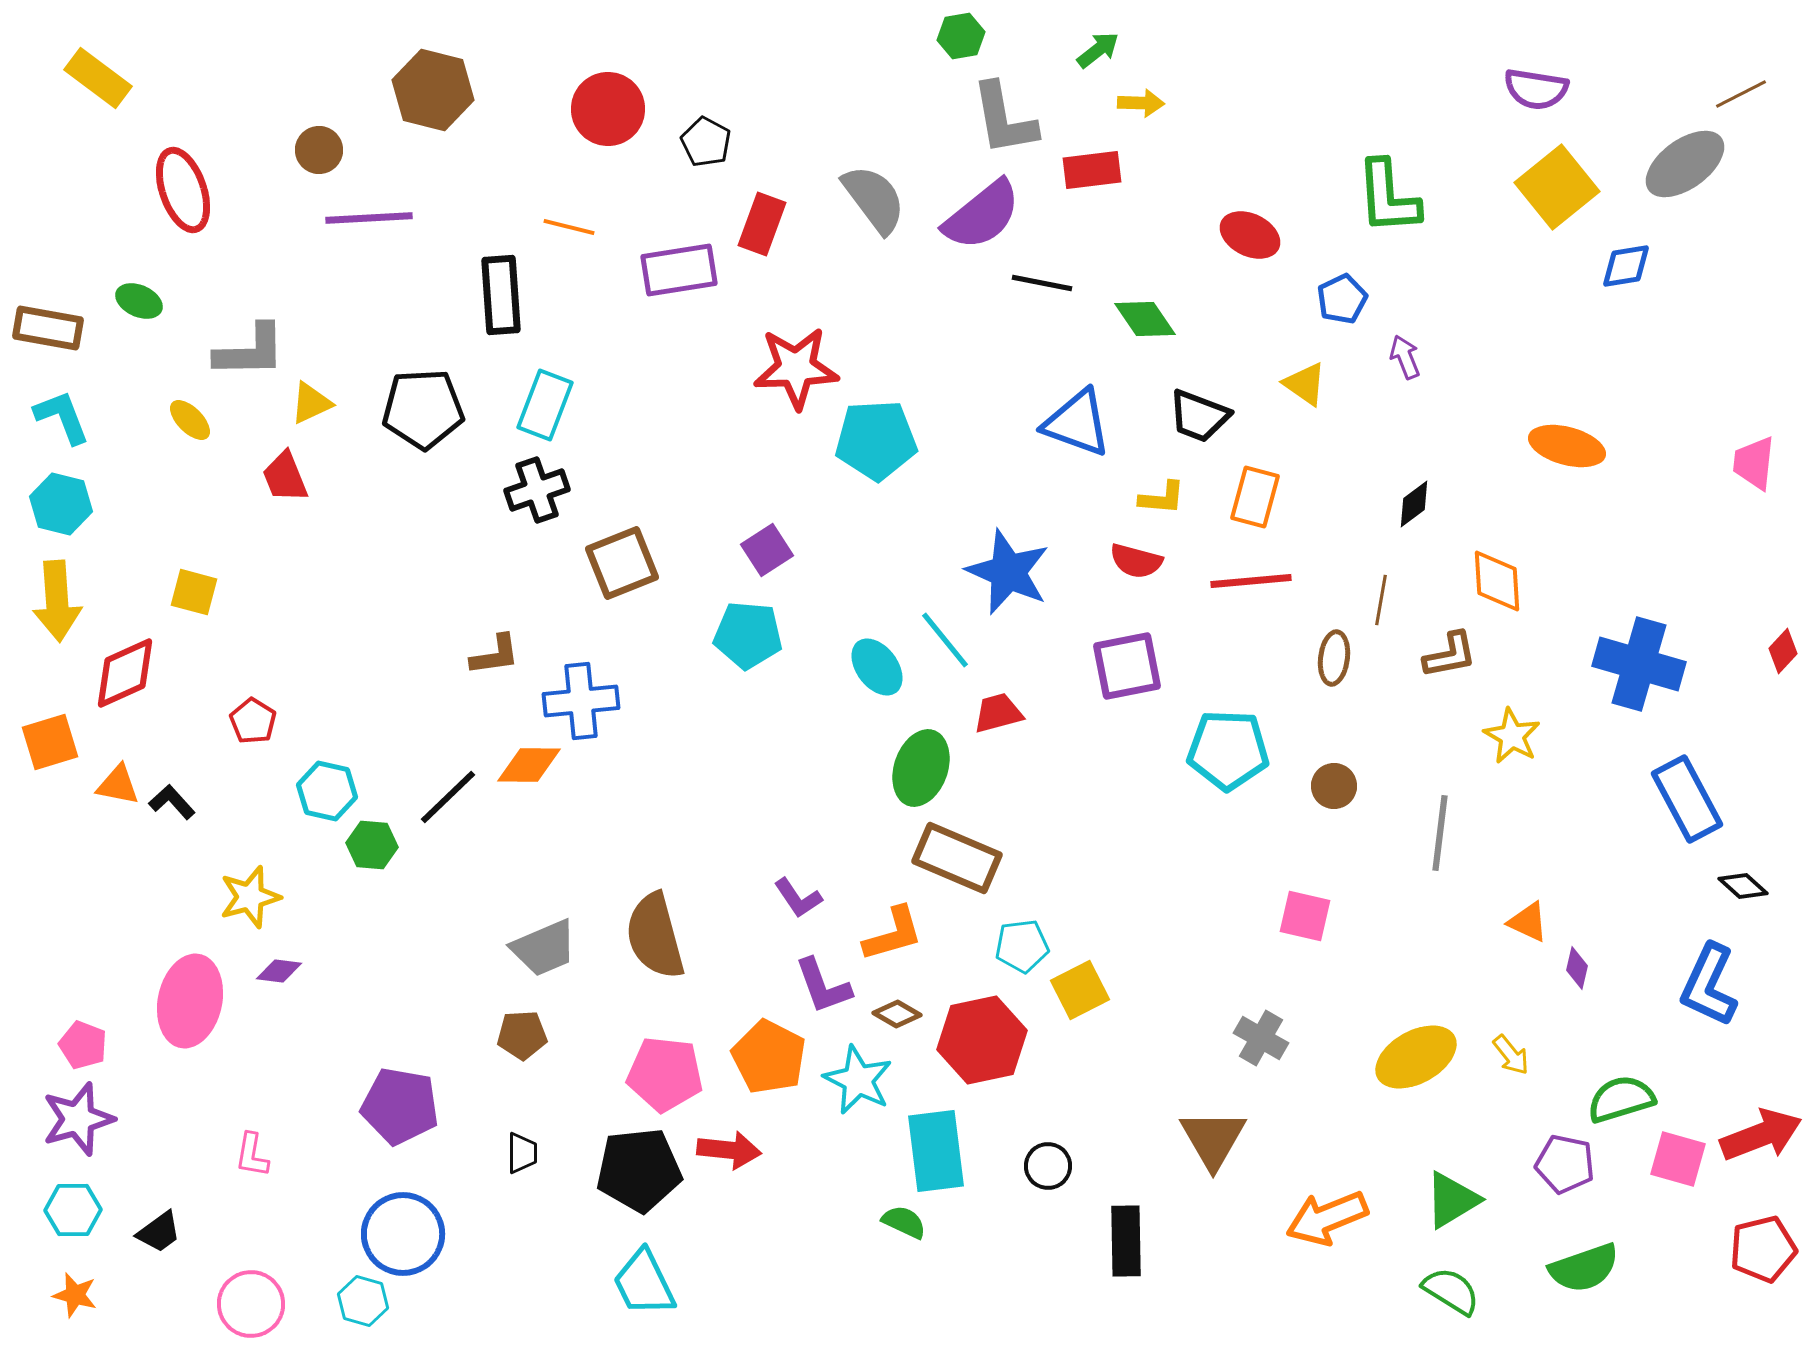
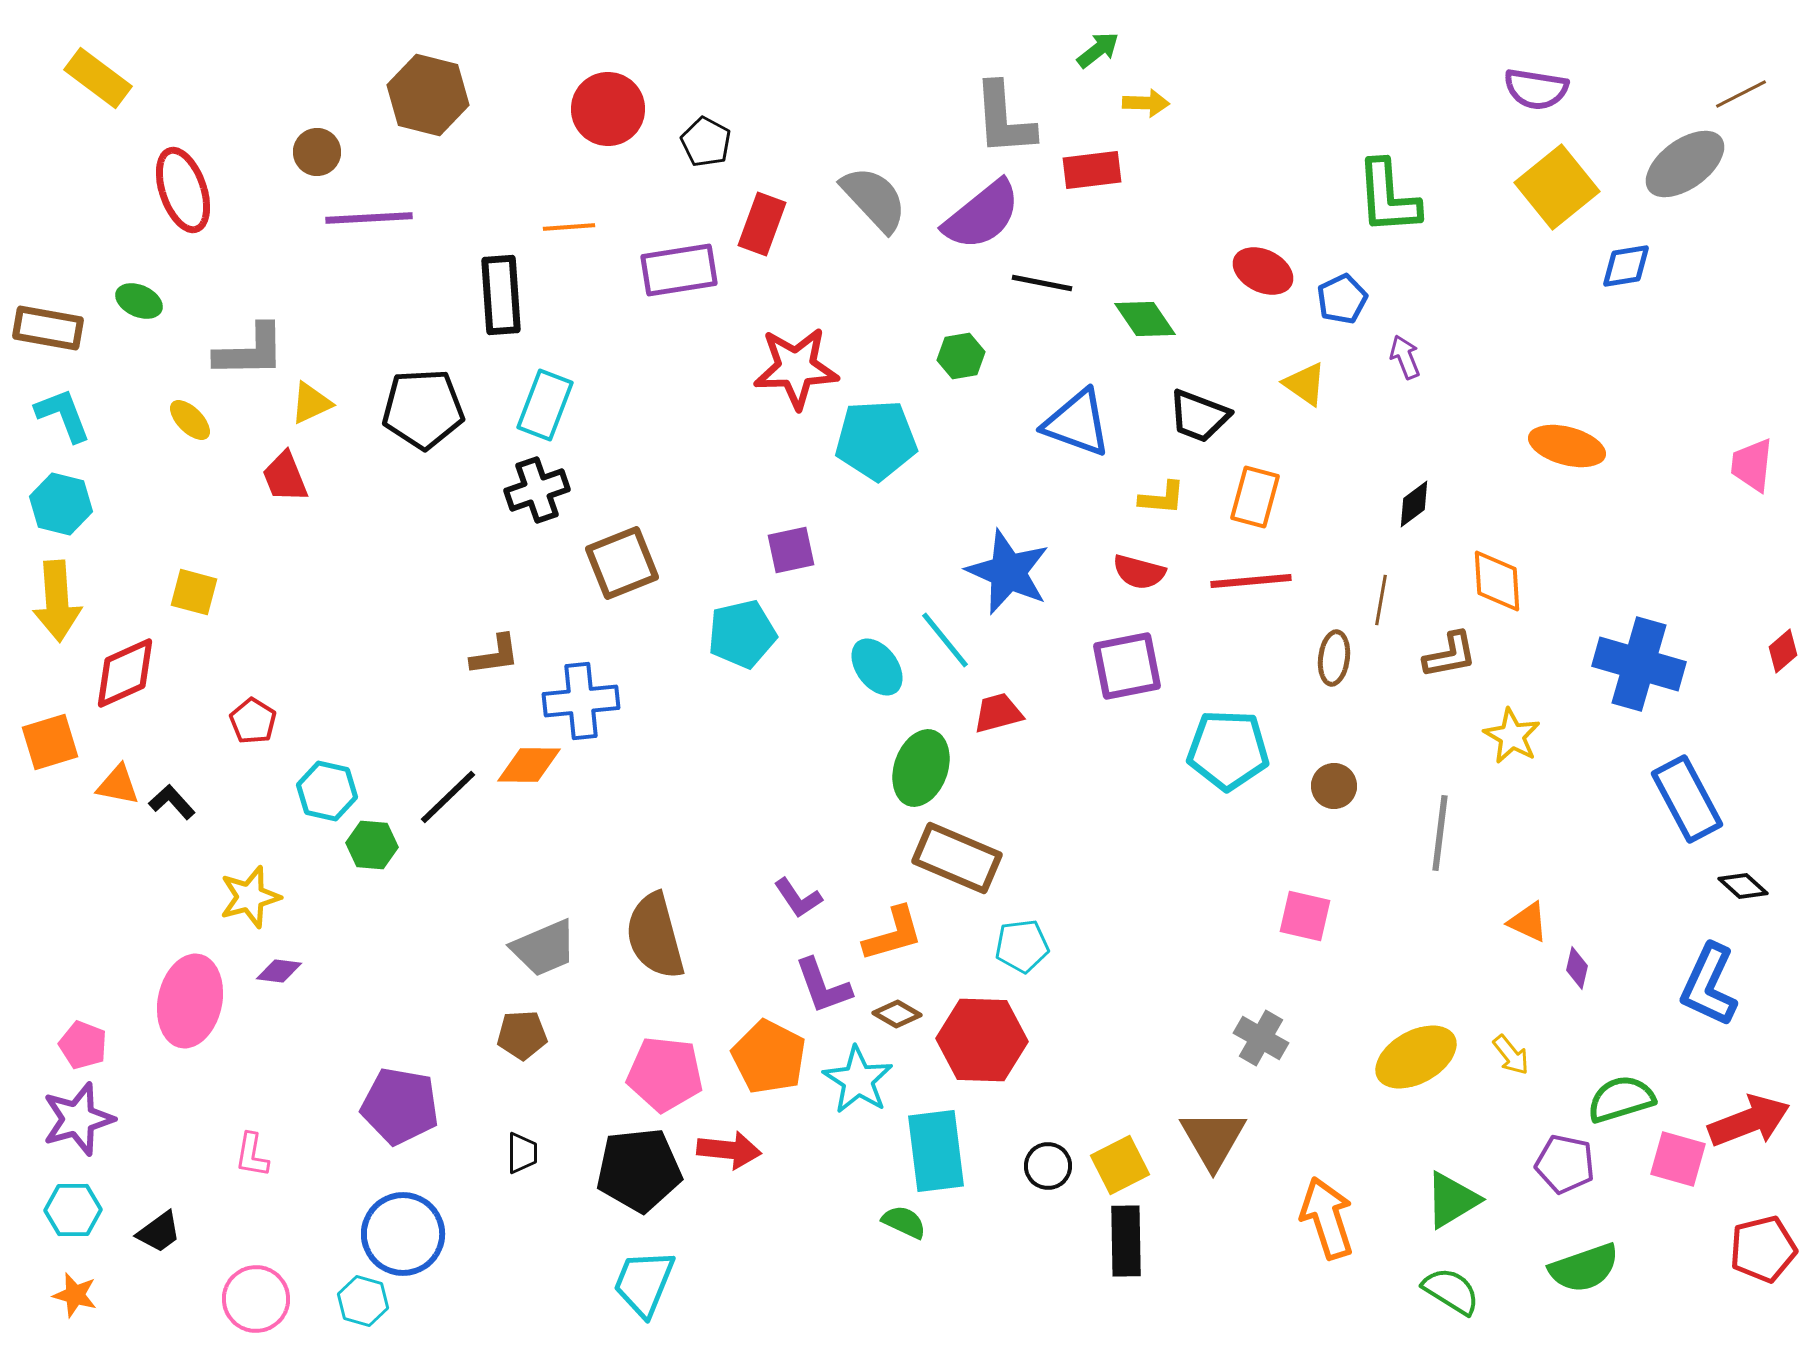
green hexagon at (961, 36): moved 320 px down
brown hexagon at (433, 90): moved 5 px left, 5 px down
yellow arrow at (1141, 103): moved 5 px right
gray L-shape at (1004, 119): rotated 6 degrees clockwise
brown circle at (319, 150): moved 2 px left, 2 px down
gray semicircle at (874, 199): rotated 6 degrees counterclockwise
orange line at (569, 227): rotated 18 degrees counterclockwise
red ellipse at (1250, 235): moved 13 px right, 36 px down
cyan L-shape at (62, 417): moved 1 px right, 2 px up
pink trapezoid at (1754, 463): moved 2 px left, 2 px down
purple square at (767, 550): moved 24 px right; rotated 21 degrees clockwise
red semicircle at (1136, 561): moved 3 px right, 11 px down
cyan pentagon at (748, 635): moved 6 px left, 1 px up; rotated 18 degrees counterclockwise
red diamond at (1783, 651): rotated 6 degrees clockwise
yellow square at (1080, 990): moved 40 px right, 175 px down
red hexagon at (982, 1040): rotated 14 degrees clockwise
cyan star at (858, 1080): rotated 6 degrees clockwise
red arrow at (1761, 1135): moved 12 px left, 14 px up
orange arrow at (1327, 1218): rotated 94 degrees clockwise
cyan trapezoid at (644, 1283): rotated 48 degrees clockwise
pink circle at (251, 1304): moved 5 px right, 5 px up
